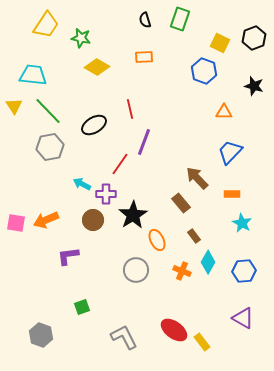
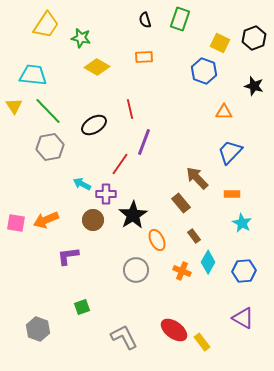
gray hexagon at (41, 335): moved 3 px left, 6 px up
